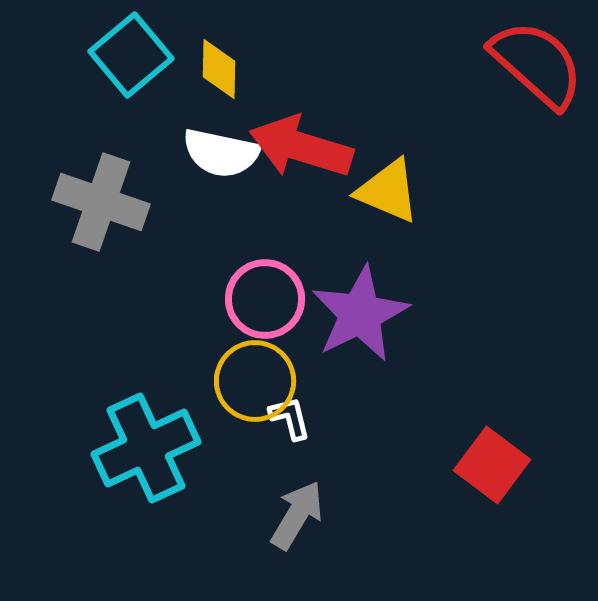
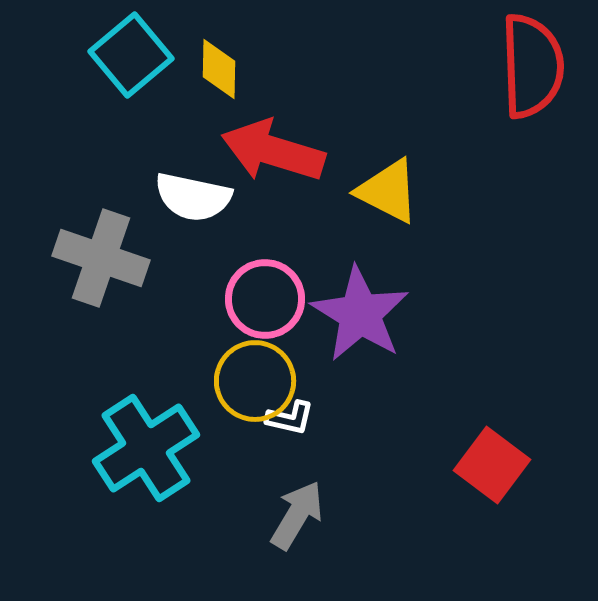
red semicircle: moved 5 px left, 2 px down; rotated 46 degrees clockwise
red arrow: moved 28 px left, 4 px down
white semicircle: moved 28 px left, 44 px down
yellow triangle: rotated 4 degrees clockwise
gray cross: moved 56 px down
purple star: rotated 14 degrees counterclockwise
white L-shape: rotated 117 degrees clockwise
cyan cross: rotated 8 degrees counterclockwise
